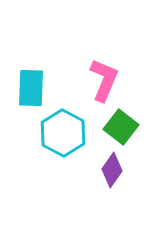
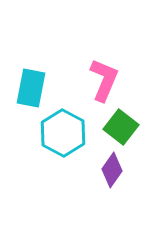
cyan rectangle: rotated 9 degrees clockwise
